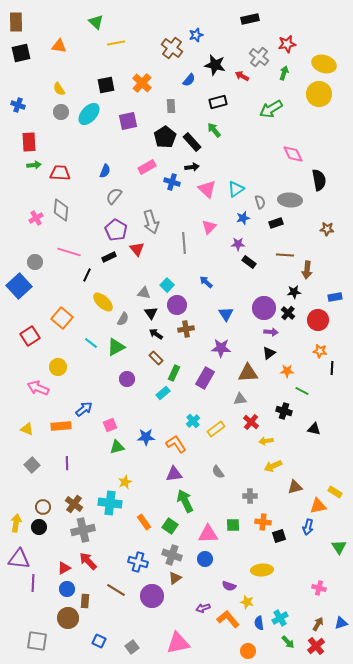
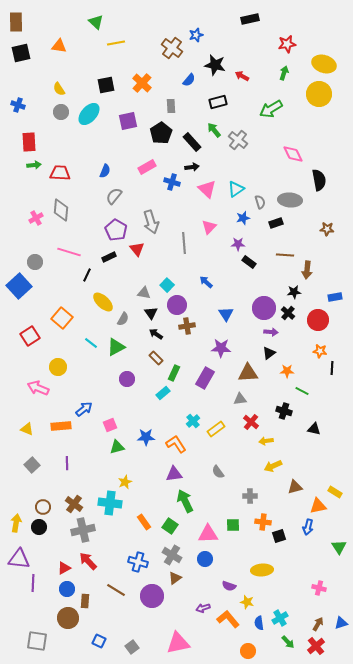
gray cross at (259, 57): moved 21 px left, 83 px down
black pentagon at (165, 137): moved 4 px left, 4 px up
brown cross at (186, 329): moved 1 px right, 3 px up
gray cross at (172, 555): rotated 12 degrees clockwise
